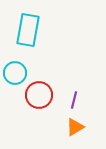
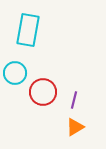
red circle: moved 4 px right, 3 px up
